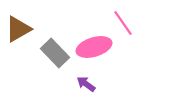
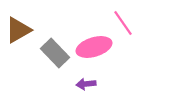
brown triangle: moved 1 px down
purple arrow: rotated 42 degrees counterclockwise
